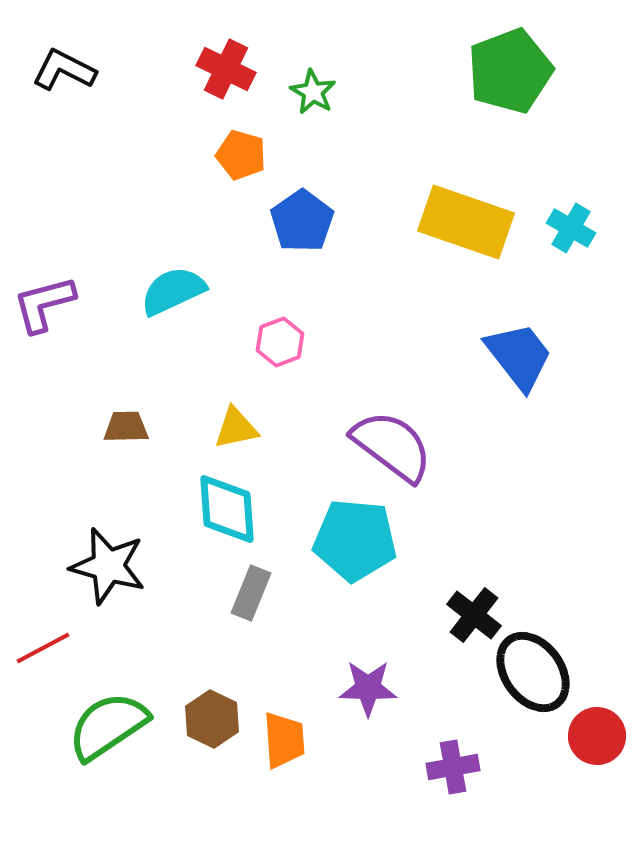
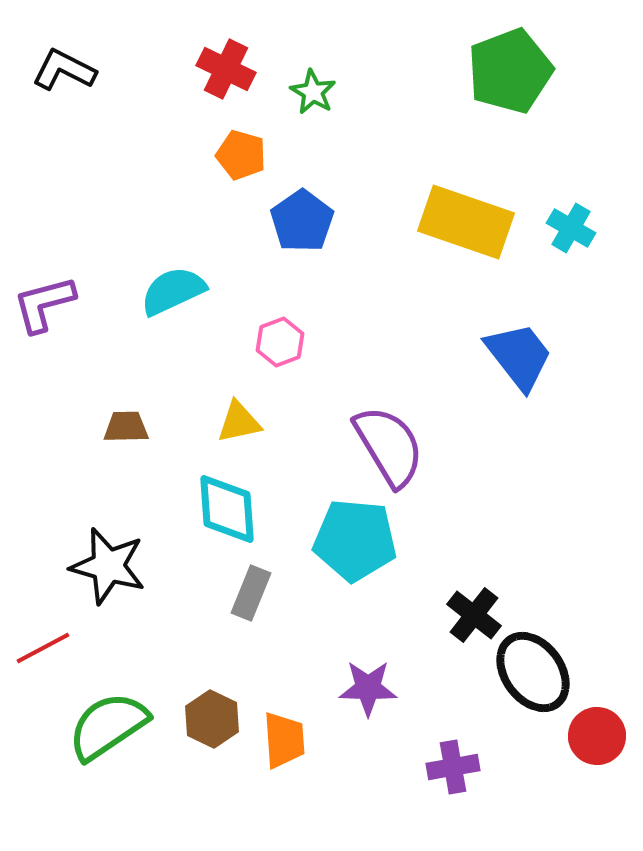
yellow triangle: moved 3 px right, 6 px up
purple semicircle: moved 3 px left; rotated 22 degrees clockwise
